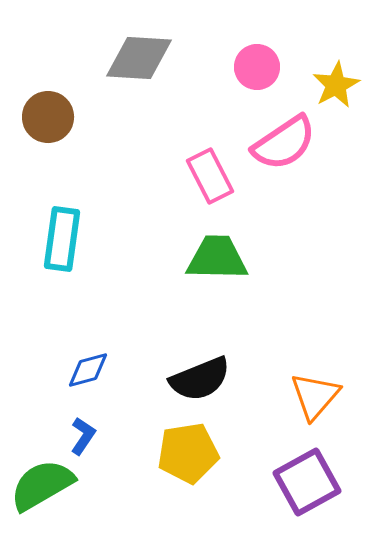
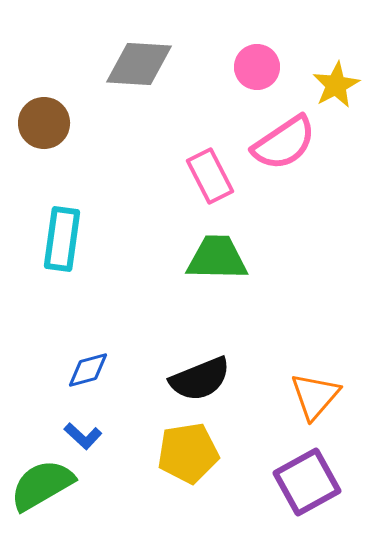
gray diamond: moved 6 px down
brown circle: moved 4 px left, 6 px down
blue L-shape: rotated 99 degrees clockwise
